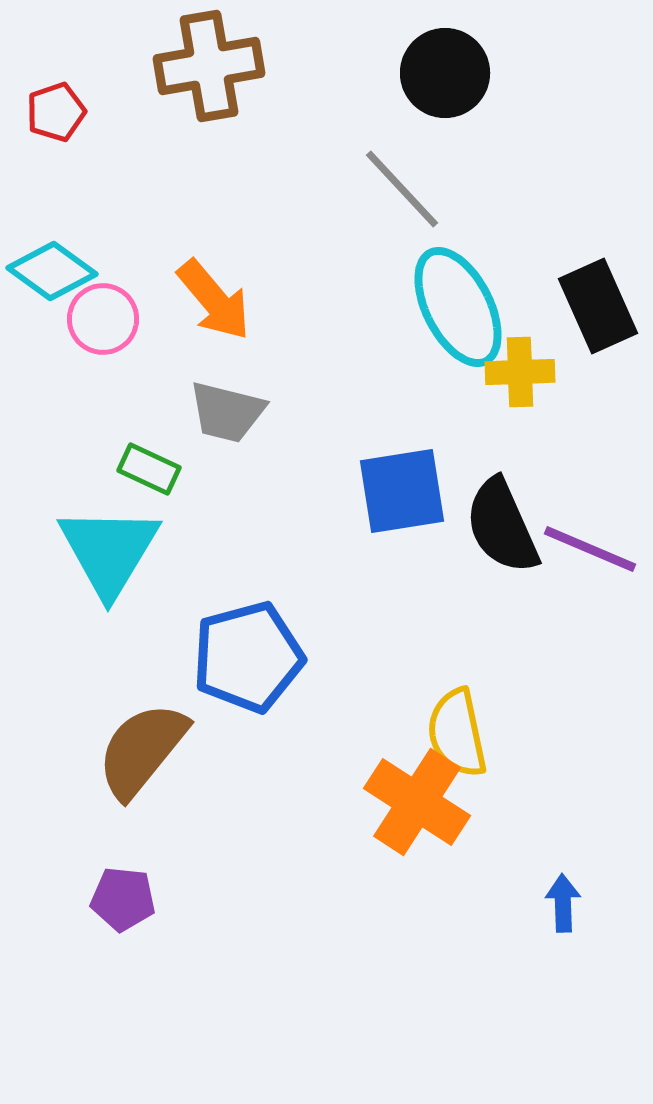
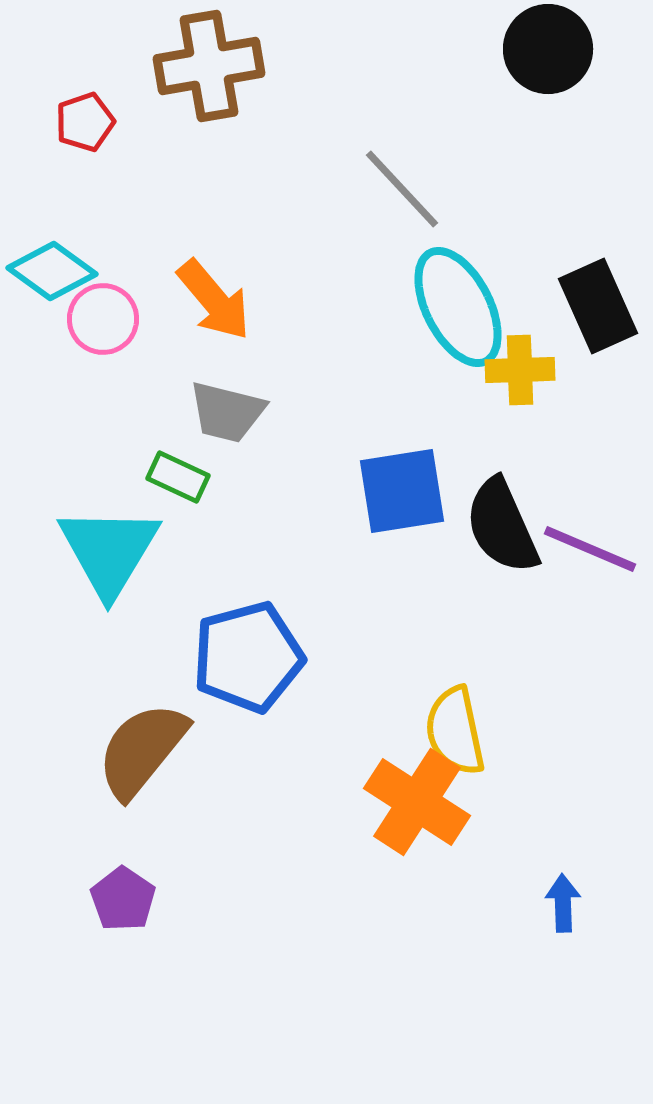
black circle: moved 103 px right, 24 px up
red pentagon: moved 29 px right, 10 px down
yellow cross: moved 2 px up
green rectangle: moved 29 px right, 8 px down
yellow semicircle: moved 2 px left, 2 px up
purple pentagon: rotated 28 degrees clockwise
